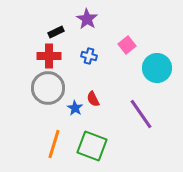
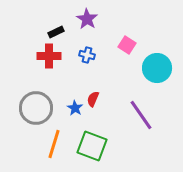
pink square: rotated 18 degrees counterclockwise
blue cross: moved 2 px left, 1 px up
gray circle: moved 12 px left, 20 px down
red semicircle: rotated 49 degrees clockwise
purple line: moved 1 px down
